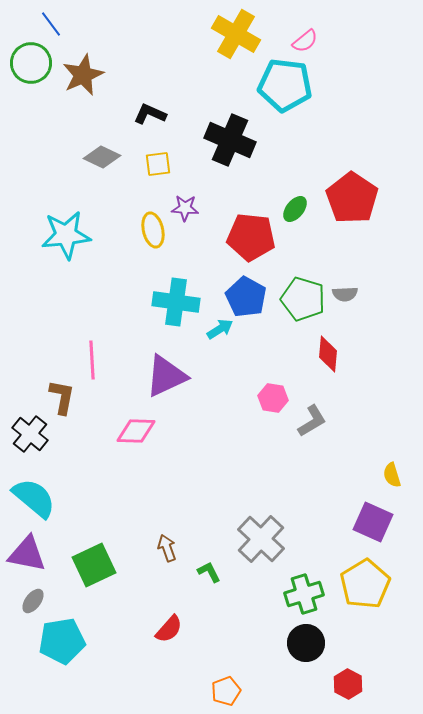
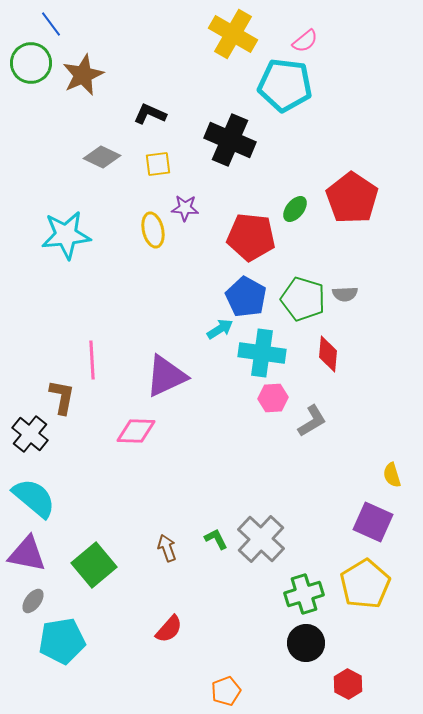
yellow cross at (236, 34): moved 3 px left
cyan cross at (176, 302): moved 86 px right, 51 px down
pink hexagon at (273, 398): rotated 12 degrees counterclockwise
green square at (94, 565): rotated 15 degrees counterclockwise
green L-shape at (209, 572): moved 7 px right, 33 px up
